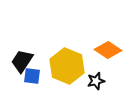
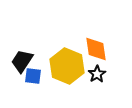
orange diamond: moved 12 px left, 1 px up; rotated 48 degrees clockwise
blue square: moved 1 px right
black star: moved 1 px right, 7 px up; rotated 18 degrees counterclockwise
